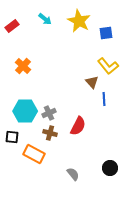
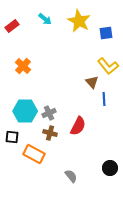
gray semicircle: moved 2 px left, 2 px down
